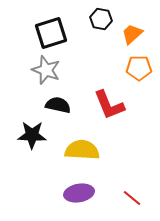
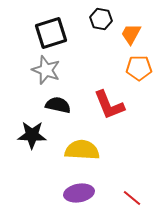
orange trapezoid: moved 1 px left; rotated 20 degrees counterclockwise
